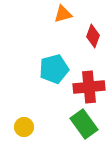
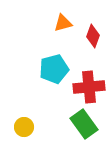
orange triangle: moved 9 px down
